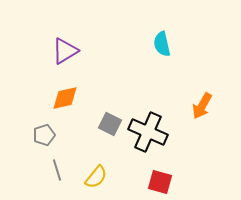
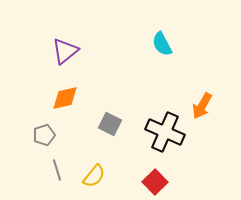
cyan semicircle: rotated 15 degrees counterclockwise
purple triangle: rotated 8 degrees counterclockwise
black cross: moved 17 px right
yellow semicircle: moved 2 px left, 1 px up
red square: moved 5 px left; rotated 30 degrees clockwise
